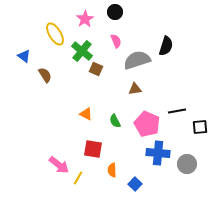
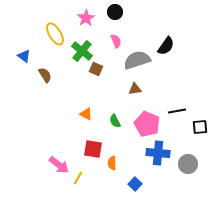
pink star: moved 1 px right, 1 px up
black semicircle: rotated 18 degrees clockwise
gray circle: moved 1 px right
orange semicircle: moved 7 px up
